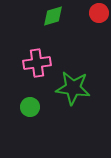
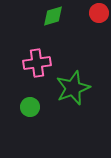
green star: rotated 28 degrees counterclockwise
